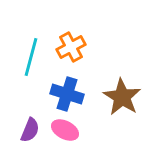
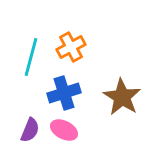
blue cross: moved 3 px left, 1 px up; rotated 36 degrees counterclockwise
pink ellipse: moved 1 px left
